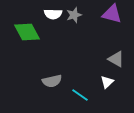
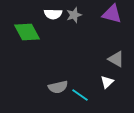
gray semicircle: moved 6 px right, 6 px down
